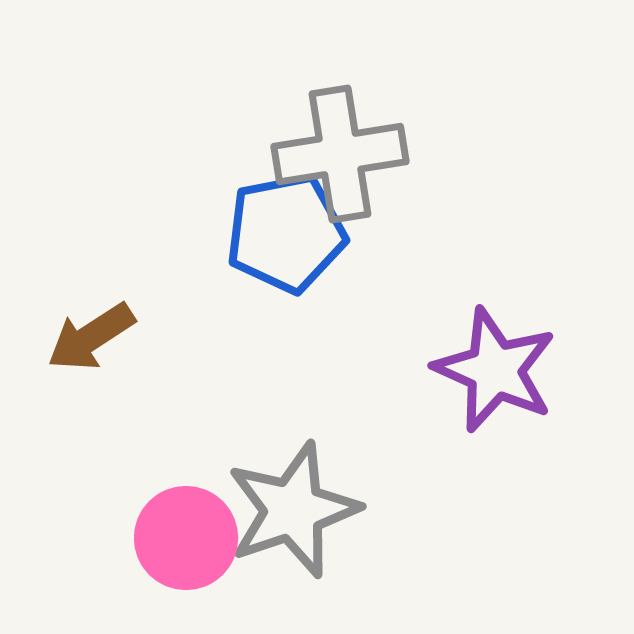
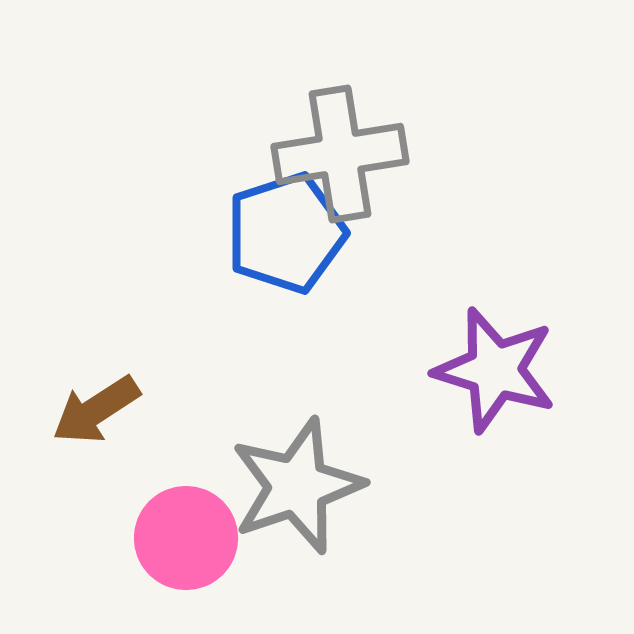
blue pentagon: rotated 7 degrees counterclockwise
brown arrow: moved 5 px right, 73 px down
purple star: rotated 7 degrees counterclockwise
gray star: moved 4 px right, 24 px up
